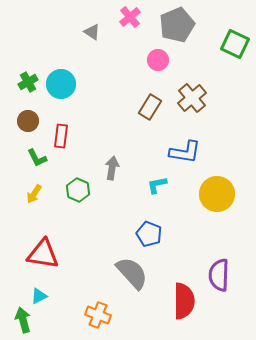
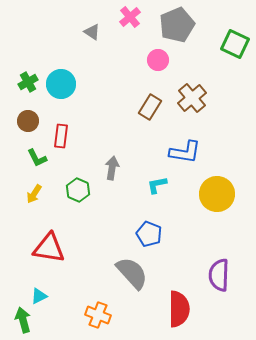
red triangle: moved 6 px right, 6 px up
red semicircle: moved 5 px left, 8 px down
